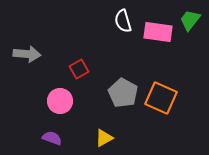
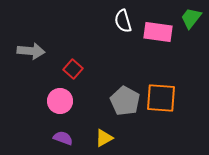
green trapezoid: moved 1 px right, 2 px up
gray arrow: moved 4 px right, 3 px up
red square: moved 6 px left; rotated 18 degrees counterclockwise
gray pentagon: moved 2 px right, 8 px down
orange square: rotated 20 degrees counterclockwise
purple semicircle: moved 11 px right
